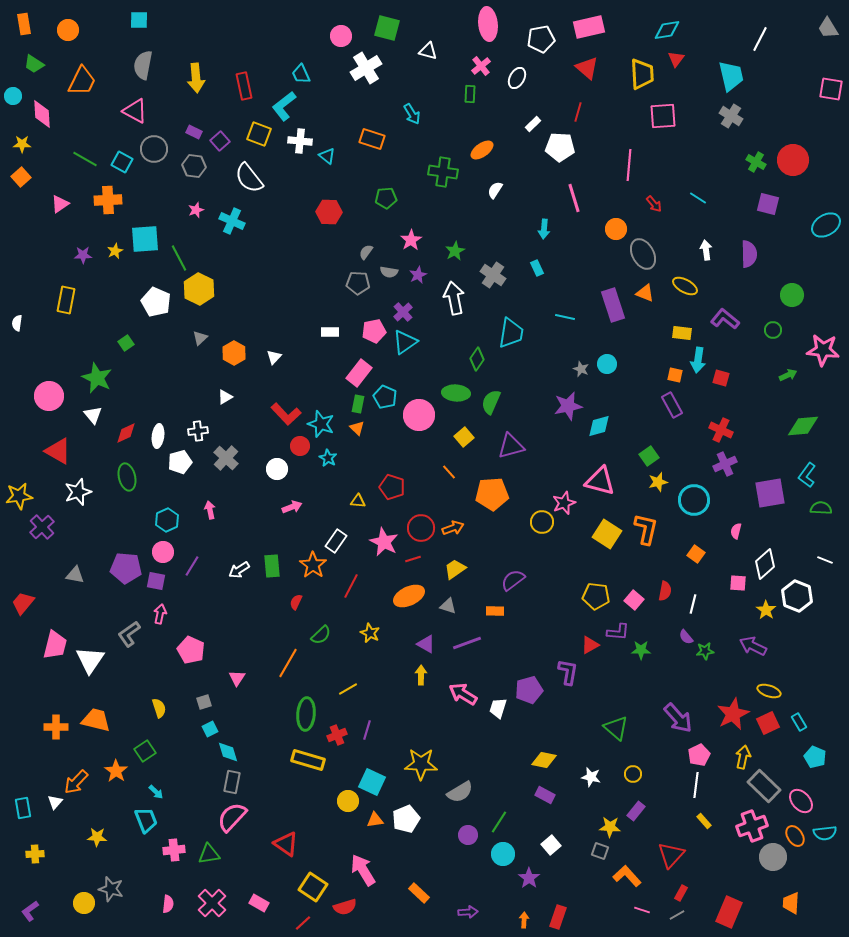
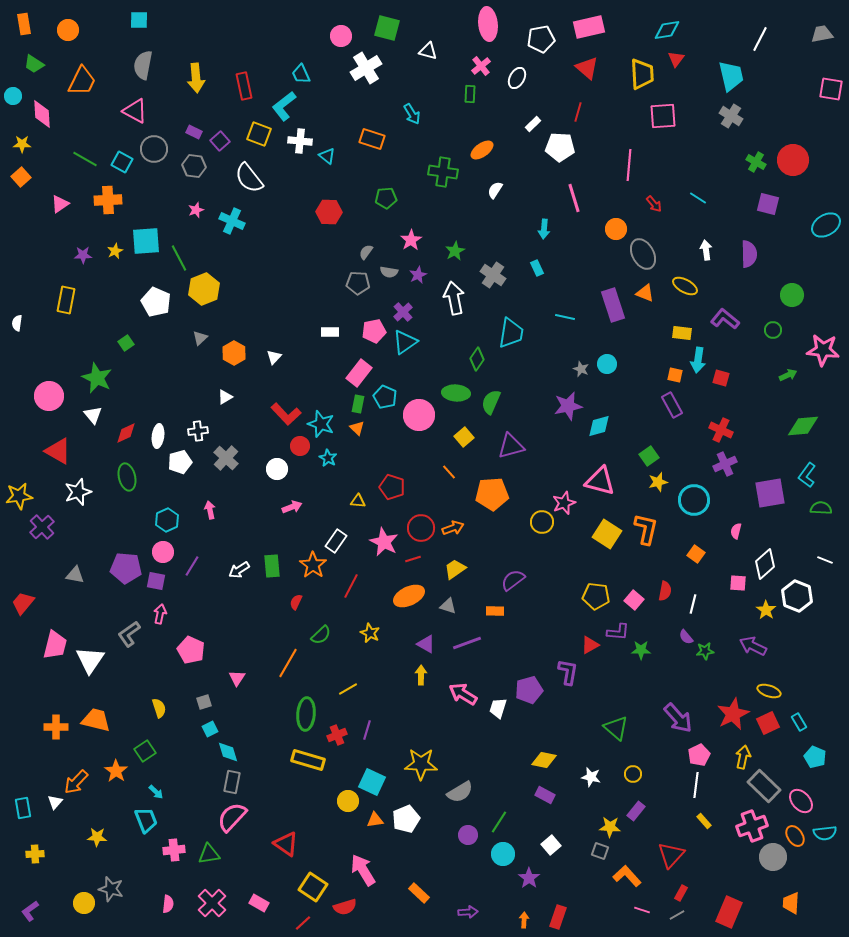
gray trapezoid at (828, 28): moved 6 px left, 6 px down; rotated 110 degrees clockwise
cyan square at (145, 239): moved 1 px right, 2 px down
yellow hexagon at (199, 289): moved 5 px right; rotated 12 degrees clockwise
